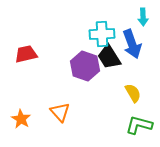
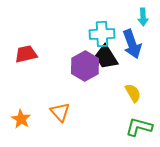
black trapezoid: moved 3 px left
purple hexagon: rotated 12 degrees clockwise
green L-shape: moved 2 px down
